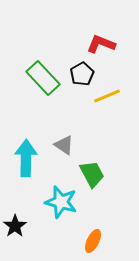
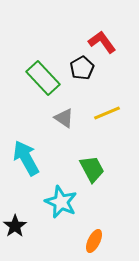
red L-shape: moved 1 px right, 2 px up; rotated 32 degrees clockwise
black pentagon: moved 6 px up
yellow line: moved 17 px down
gray triangle: moved 27 px up
cyan arrow: rotated 30 degrees counterclockwise
green trapezoid: moved 5 px up
cyan star: rotated 8 degrees clockwise
orange ellipse: moved 1 px right
